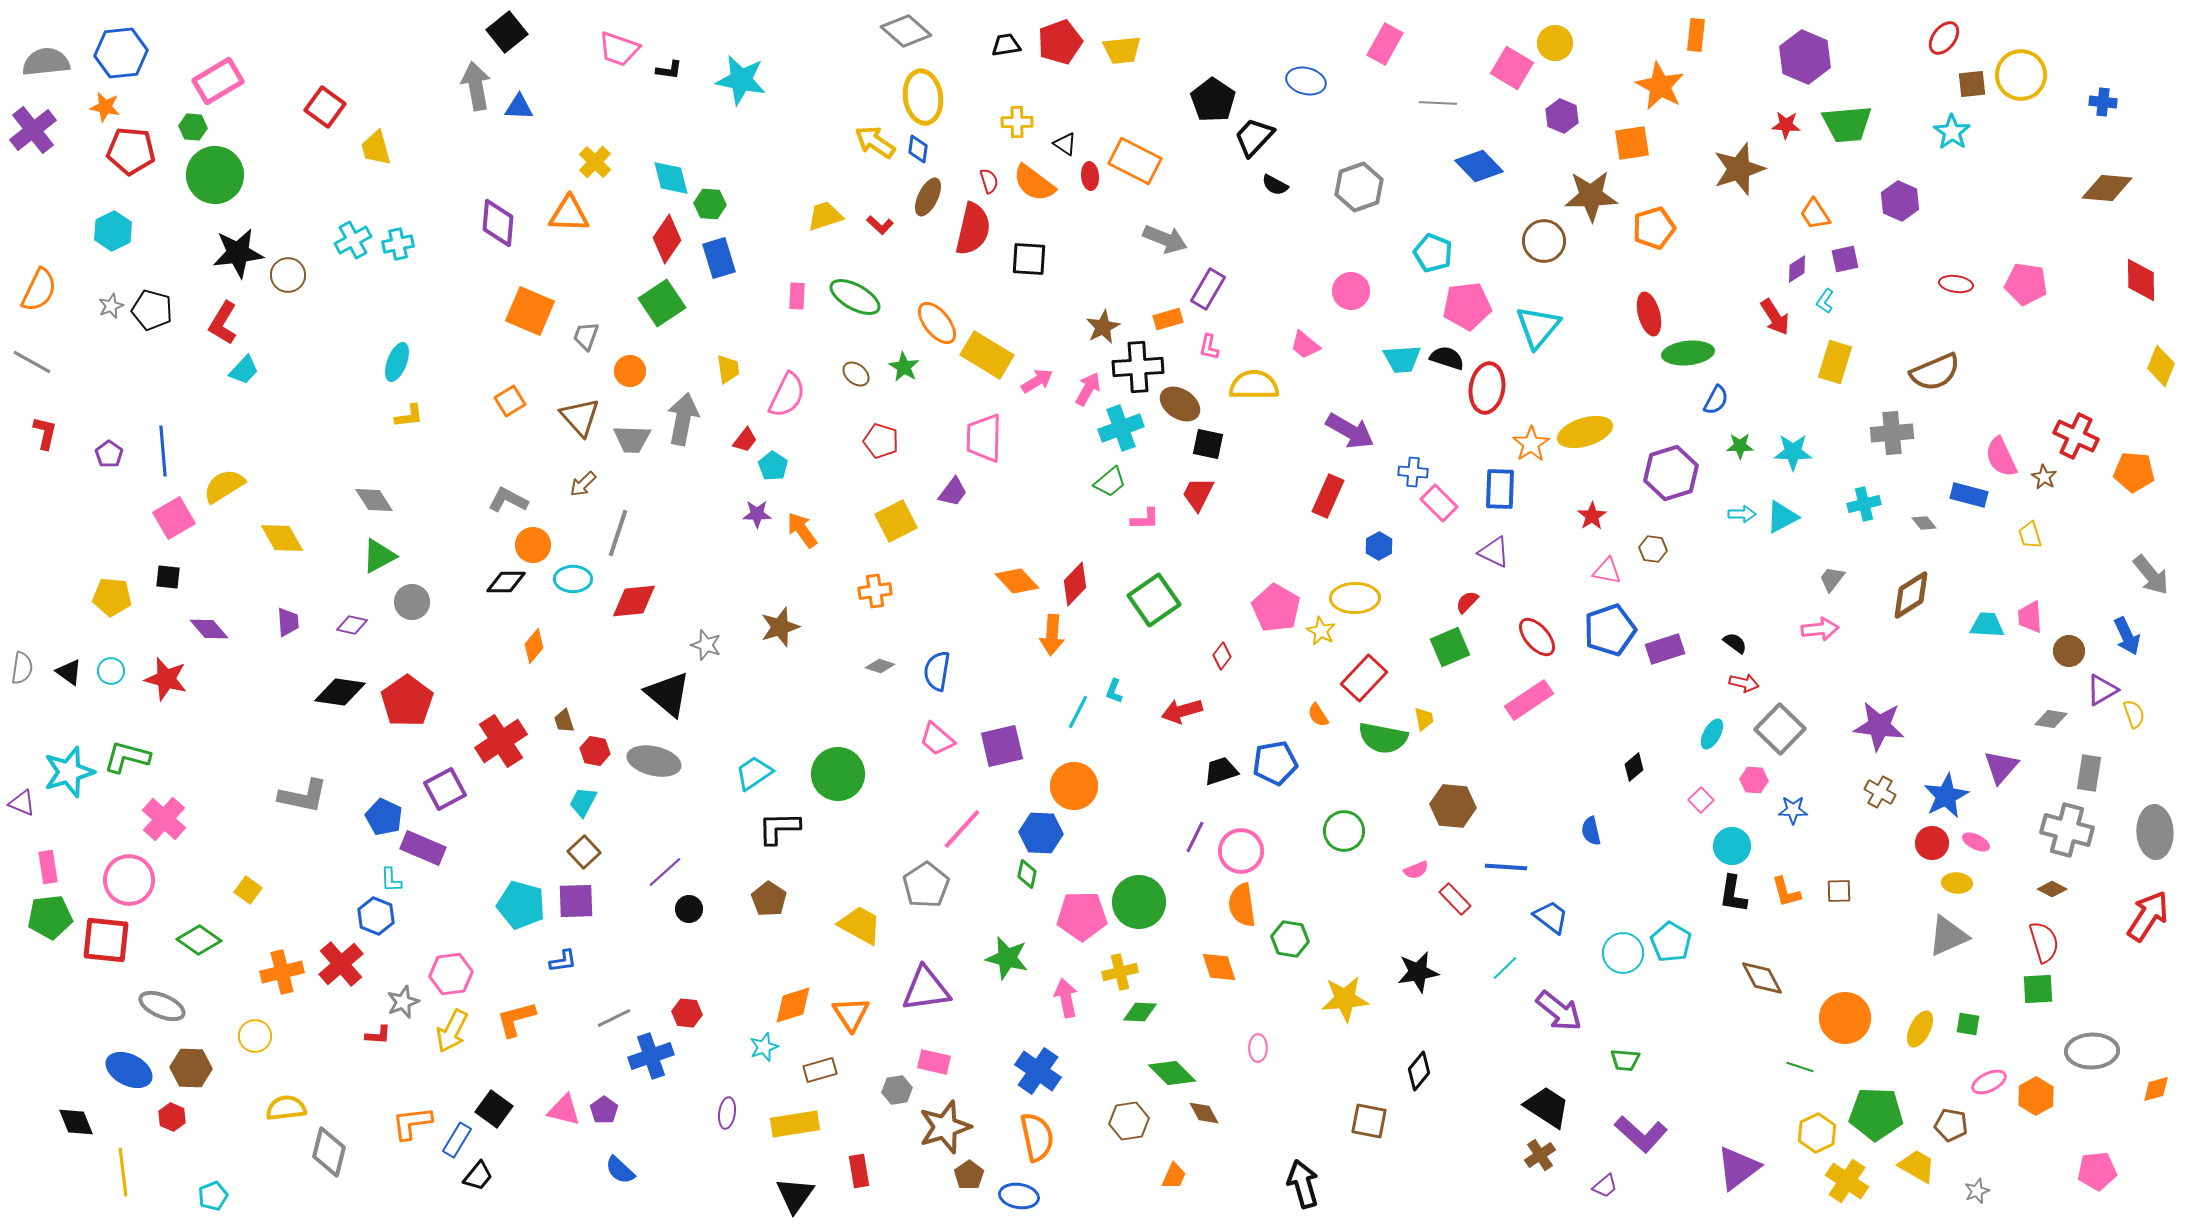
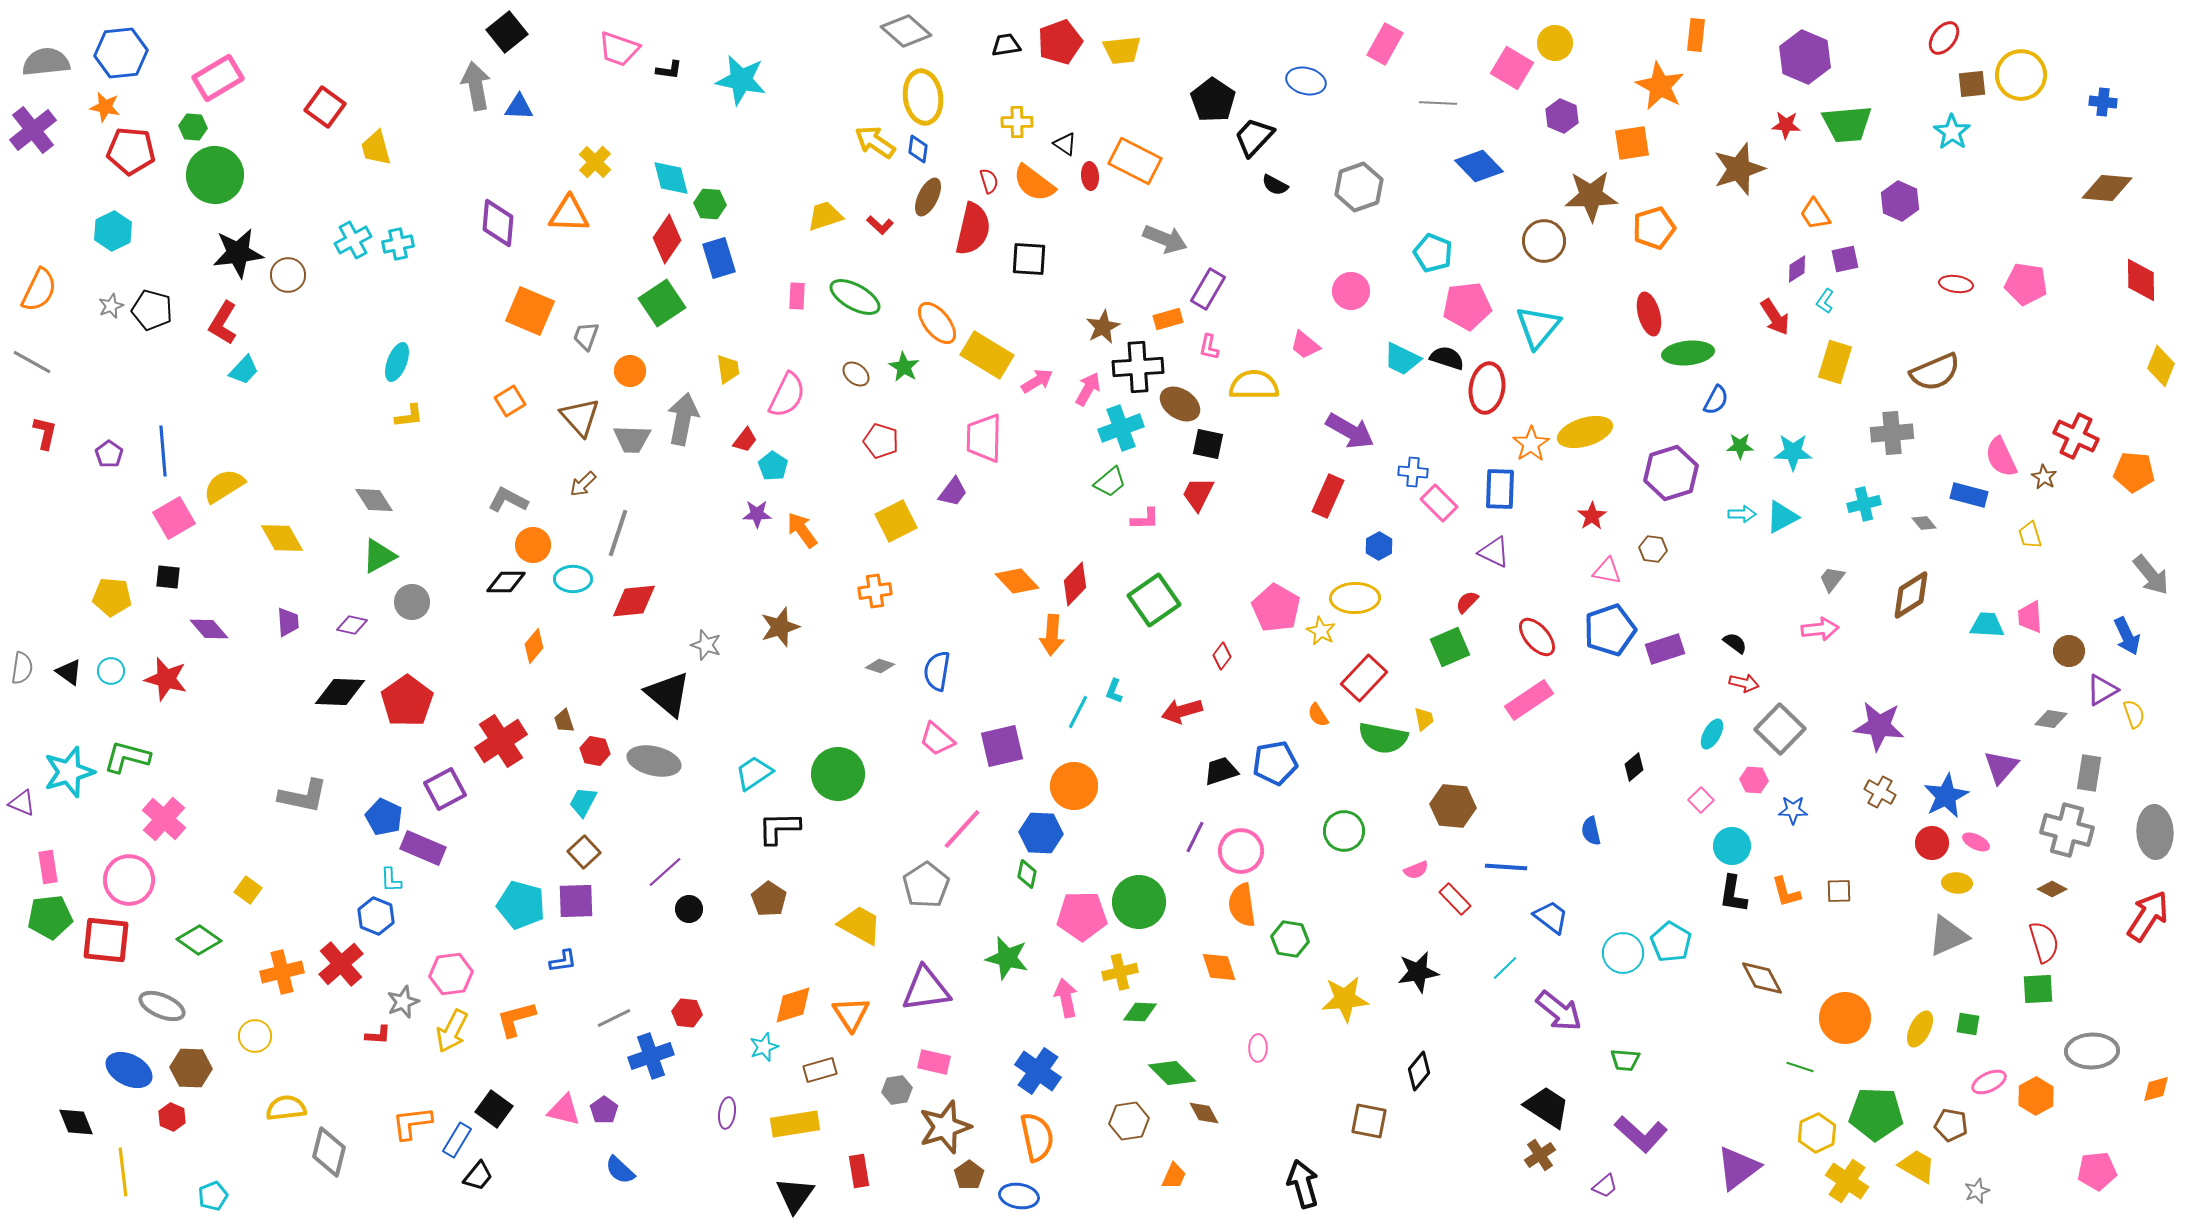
pink rectangle at (218, 81): moved 3 px up
cyan trapezoid at (1402, 359): rotated 30 degrees clockwise
black diamond at (340, 692): rotated 6 degrees counterclockwise
